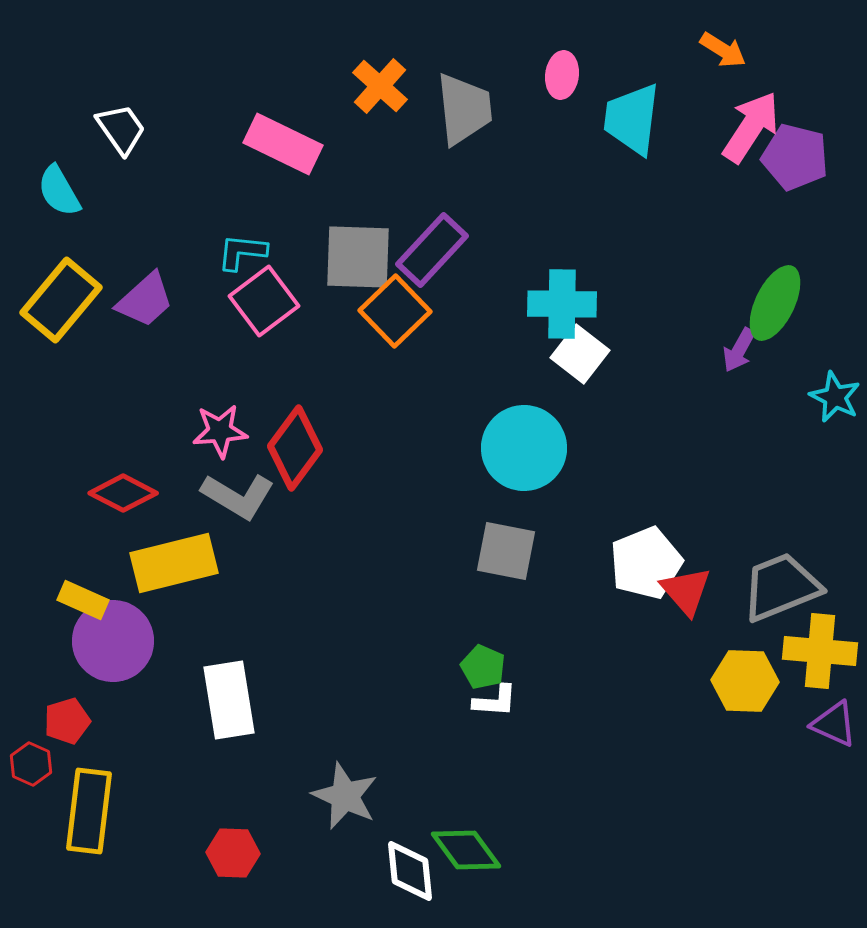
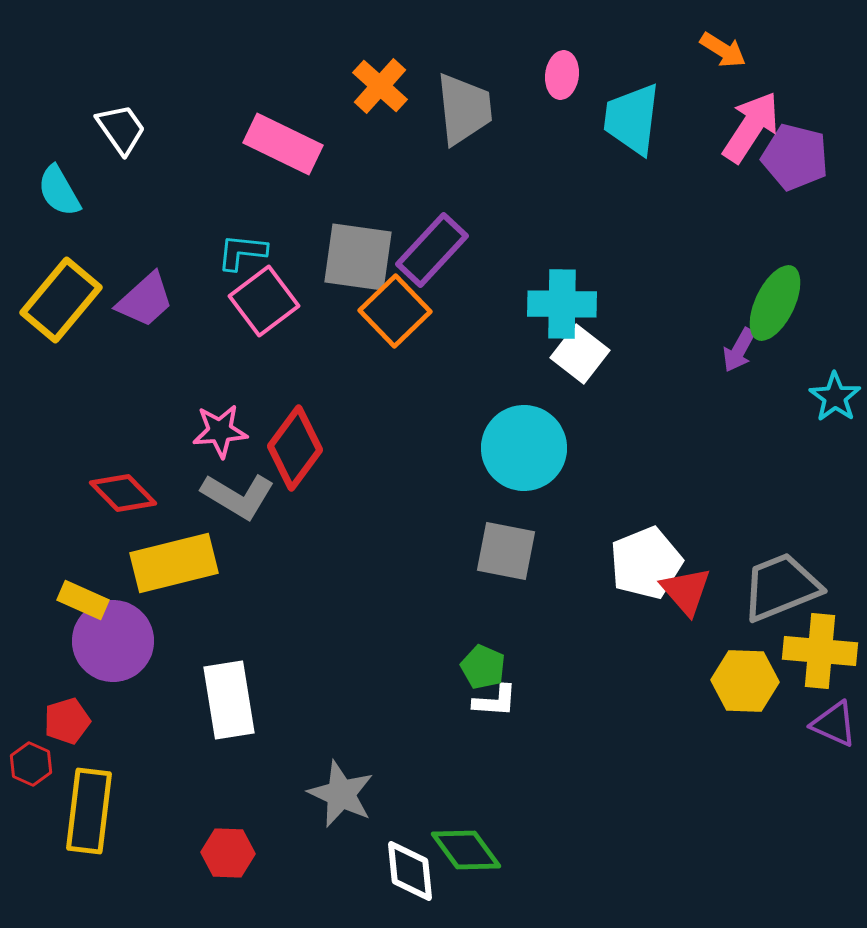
gray square at (358, 257): rotated 6 degrees clockwise
cyan star at (835, 397): rotated 9 degrees clockwise
red diamond at (123, 493): rotated 18 degrees clockwise
gray star at (345, 796): moved 4 px left, 2 px up
red hexagon at (233, 853): moved 5 px left
